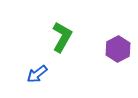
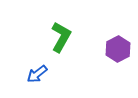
green L-shape: moved 1 px left
